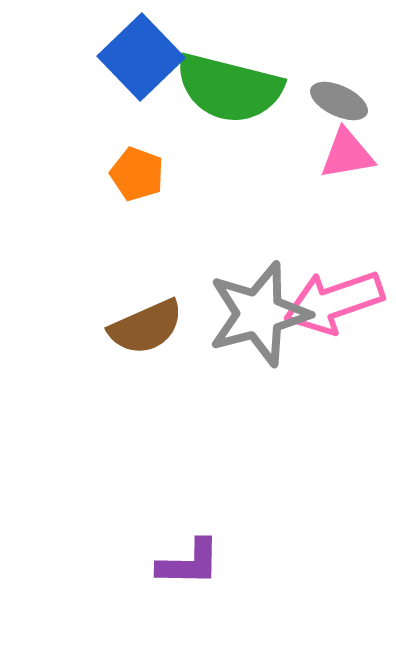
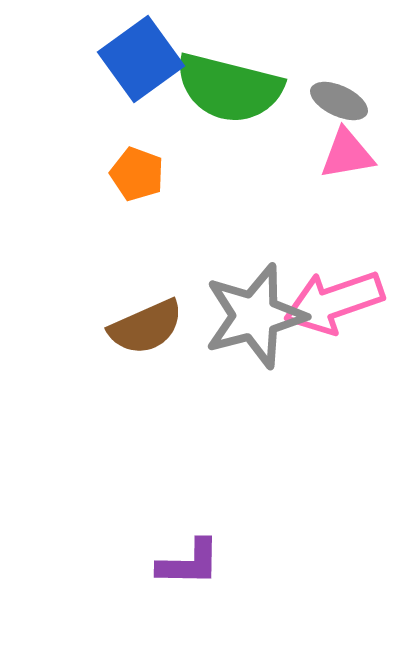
blue square: moved 2 px down; rotated 8 degrees clockwise
gray star: moved 4 px left, 2 px down
